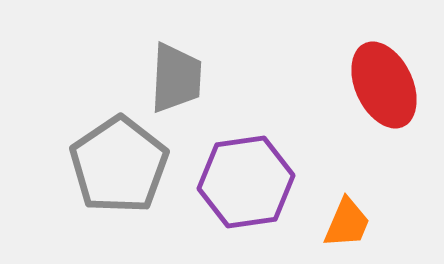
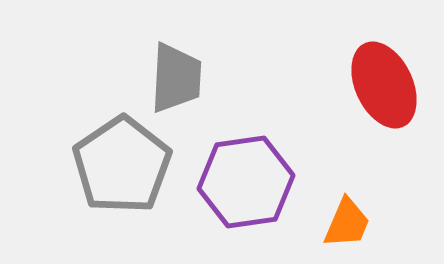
gray pentagon: moved 3 px right
